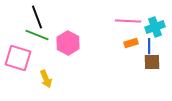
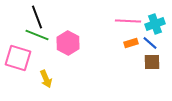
cyan cross: moved 3 px up
blue line: moved 1 px right, 3 px up; rotated 49 degrees counterclockwise
